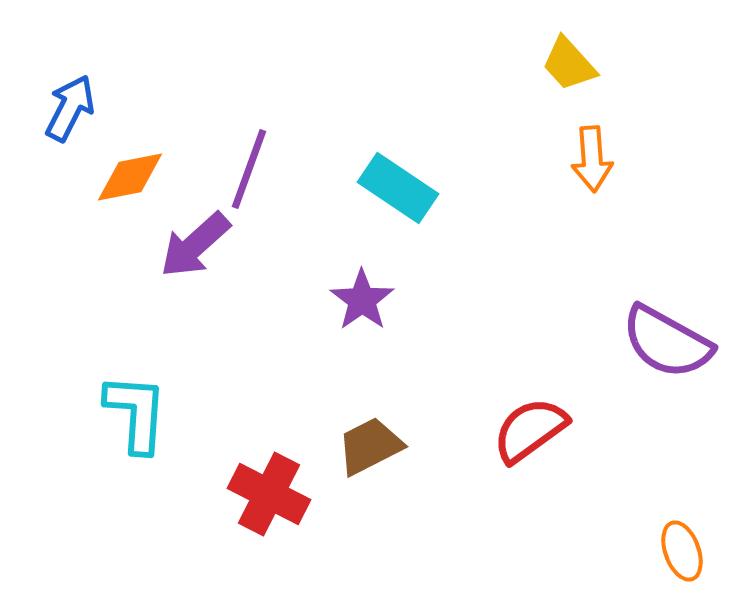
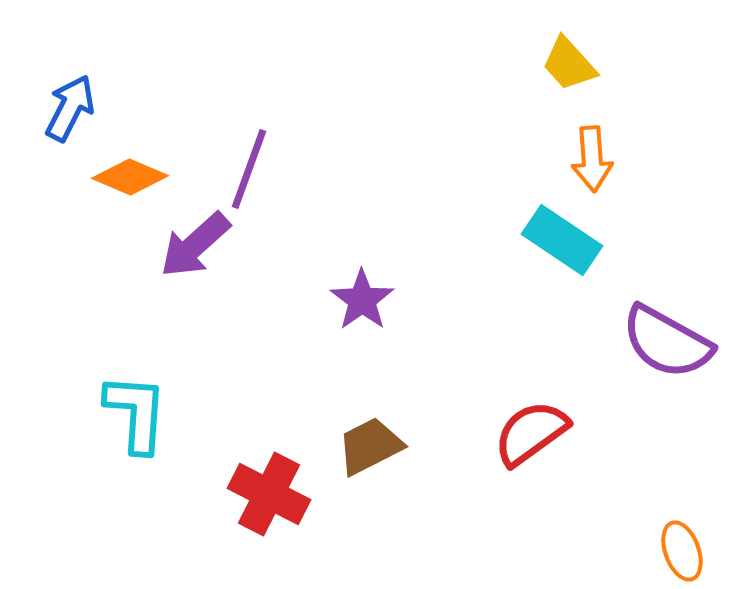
orange diamond: rotated 34 degrees clockwise
cyan rectangle: moved 164 px right, 52 px down
red semicircle: moved 1 px right, 3 px down
